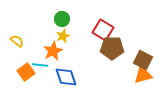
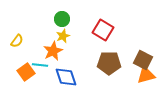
yellow semicircle: rotated 88 degrees clockwise
brown pentagon: moved 3 px left, 15 px down
orange triangle: moved 3 px right
